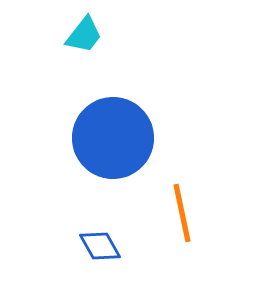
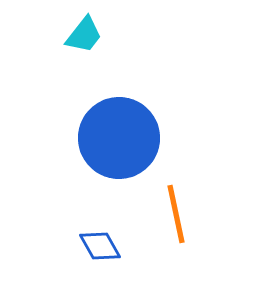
blue circle: moved 6 px right
orange line: moved 6 px left, 1 px down
